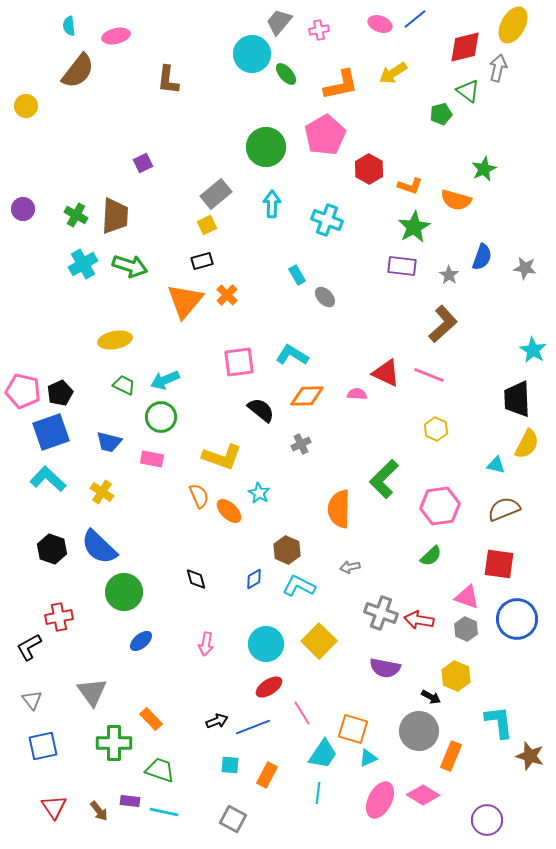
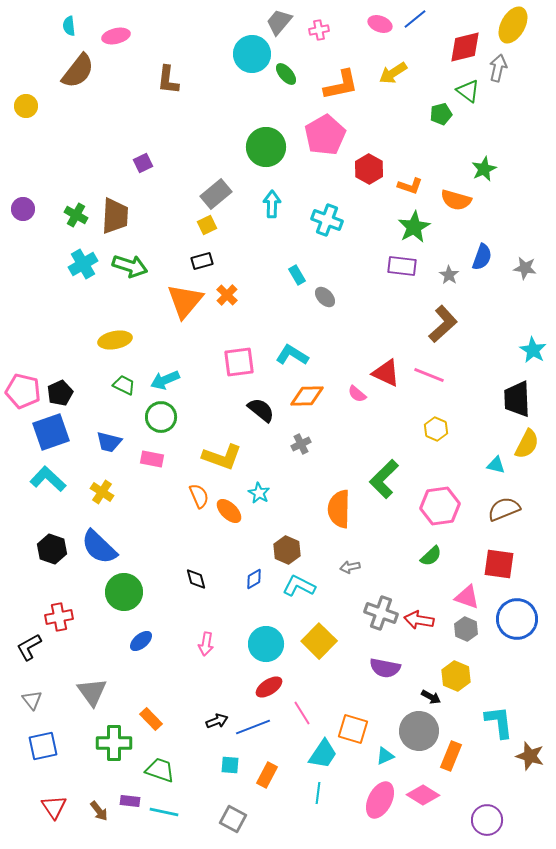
pink semicircle at (357, 394): rotated 144 degrees counterclockwise
cyan triangle at (368, 758): moved 17 px right, 2 px up
